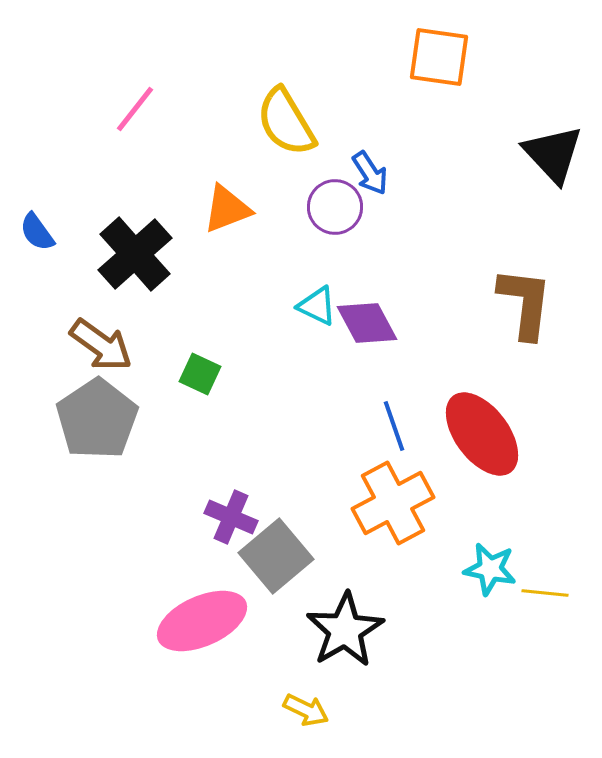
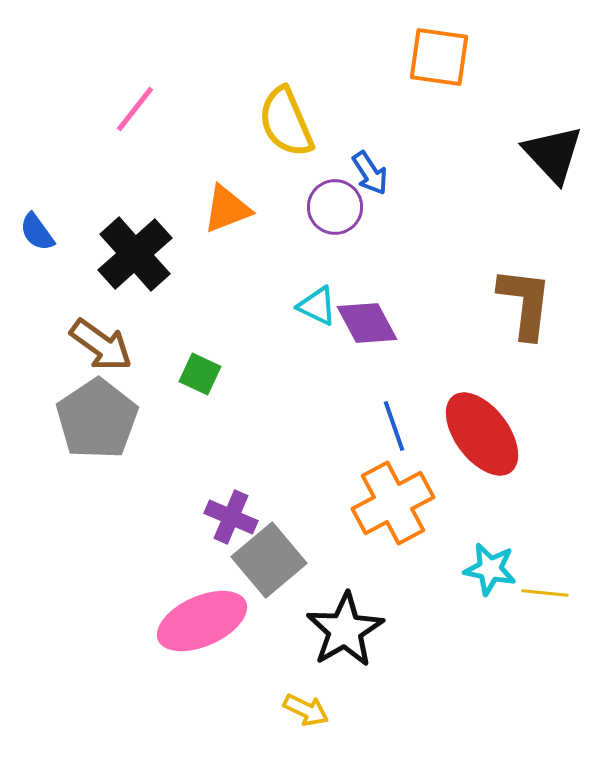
yellow semicircle: rotated 8 degrees clockwise
gray square: moved 7 px left, 4 px down
